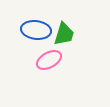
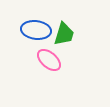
pink ellipse: rotated 70 degrees clockwise
